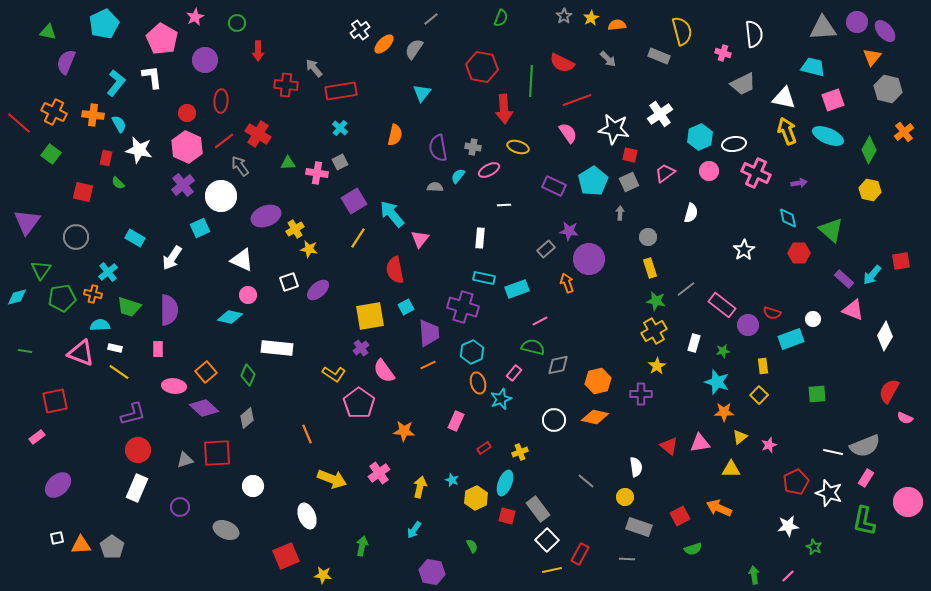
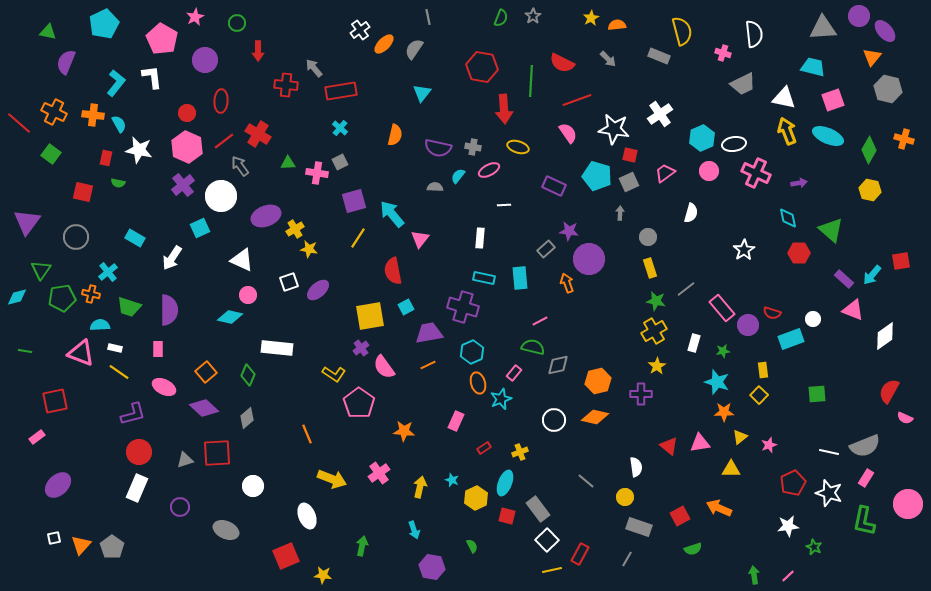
gray star at (564, 16): moved 31 px left
gray line at (431, 19): moved 3 px left, 2 px up; rotated 63 degrees counterclockwise
purple circle at (857, 22): moved 2 px right, 6 px up
orange cross at (904, 132): moved 7 px down; rotated 36 degrees counterclockwise
cyan hexagon at (700, 137): moved 2 px right, 1 px down
purple semicircle at (438, 148): rotated 68 degrees counterclockwise
cyan pentagon at (593, 181): moved 4 px right, 5 px up; rotated 24 degrees counterclockwise
green semicircle at (118, 183): rotated 32 degrees counterclockwise
purple square at (354, 201): rotated 15 degrees clockwise
red semicircle at (395, 270): moved 2 px left, 1 px down
cyan rectangle at (517, 289): moved 3 px right, 11 px up; rotated 75 degrees counterclockwise
orange cross at (93, 294): moved 2 px left
pink rectangle at (722, 305): moved 3 px down; rotated 12 degrees clockwise
purple trapezoid at (429, 333): rotated 96 degrees counterclockwise
white diamond at (885, 336): rotated 24 degrees clockwise
yellow rectangle at (763, 366): moved 4 px down
pink semicircle at (384, 371): moved 4 px up
pink ellipse at (174, 386): moved 10 px left, 1 px down; rotated 20 degrees clockwise
red circle at (138, 450): moved 1 px right, 2 px down
white line at (833, 452): moved 4 px left
red pentagon at (796, 482): moved 3 px left, 1 px down
pink circle at (908, 502): moved 2 px down
cyan arrow at (414, 530): rotated 54 degrees counterclockwise
white square at (57, 538): moved 3 px left
orange triangle at (81, 545): rotated 45 degrees counterclockwise
gray line at (627, 559): rotated 63 degrees counterclockwise
purple hexagon at (432, 572): moved 5 px up
